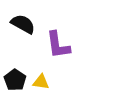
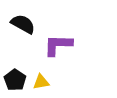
purple L-shape: rotated 100 degrees clockwise
yellow triangle: rotated 18 degrees counterclockwise
